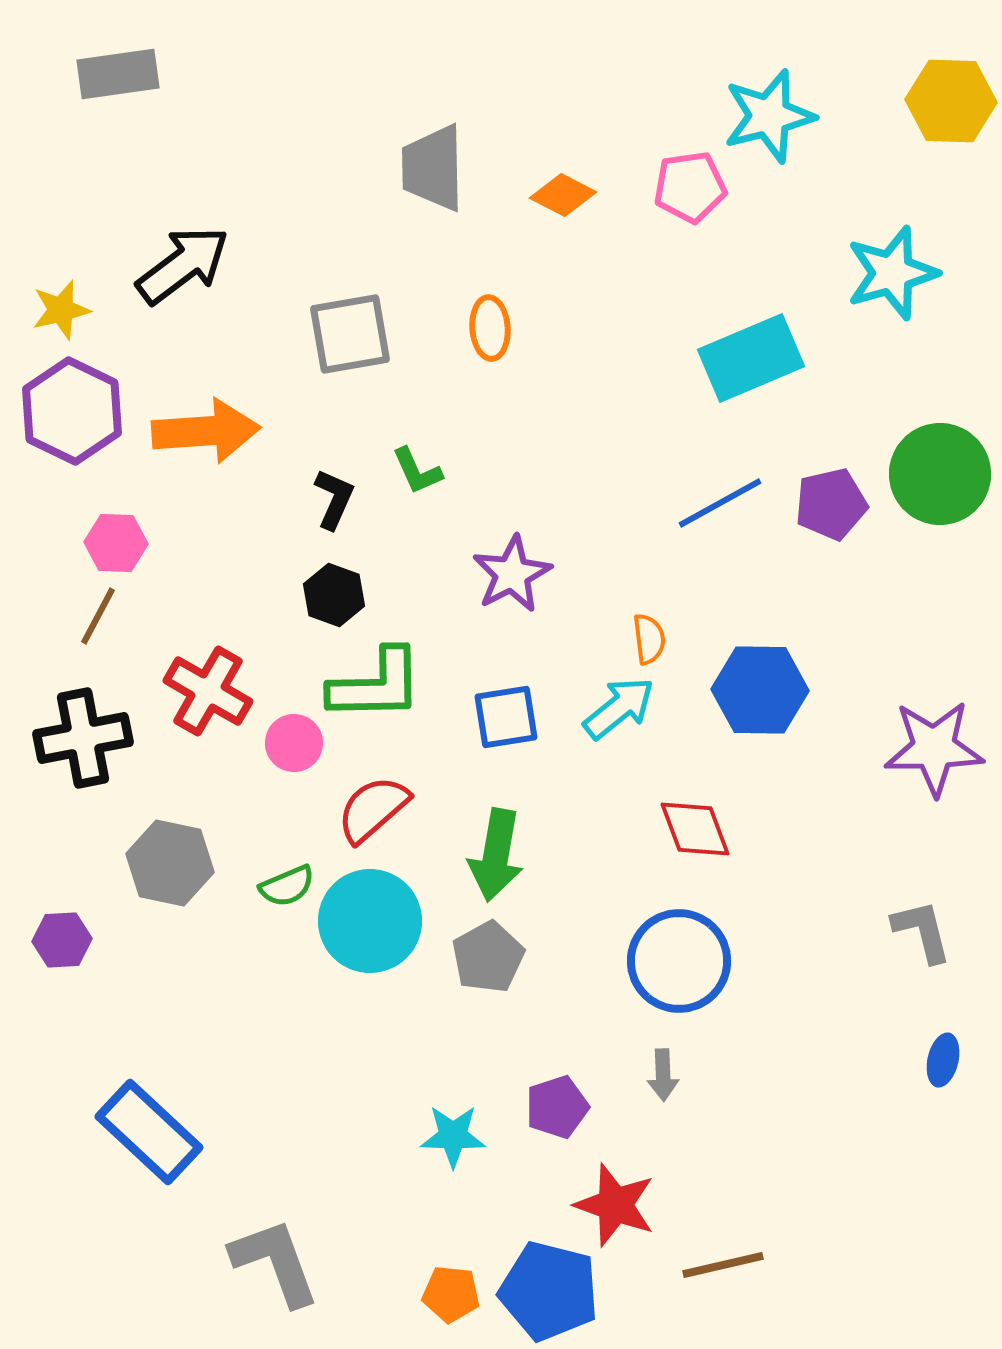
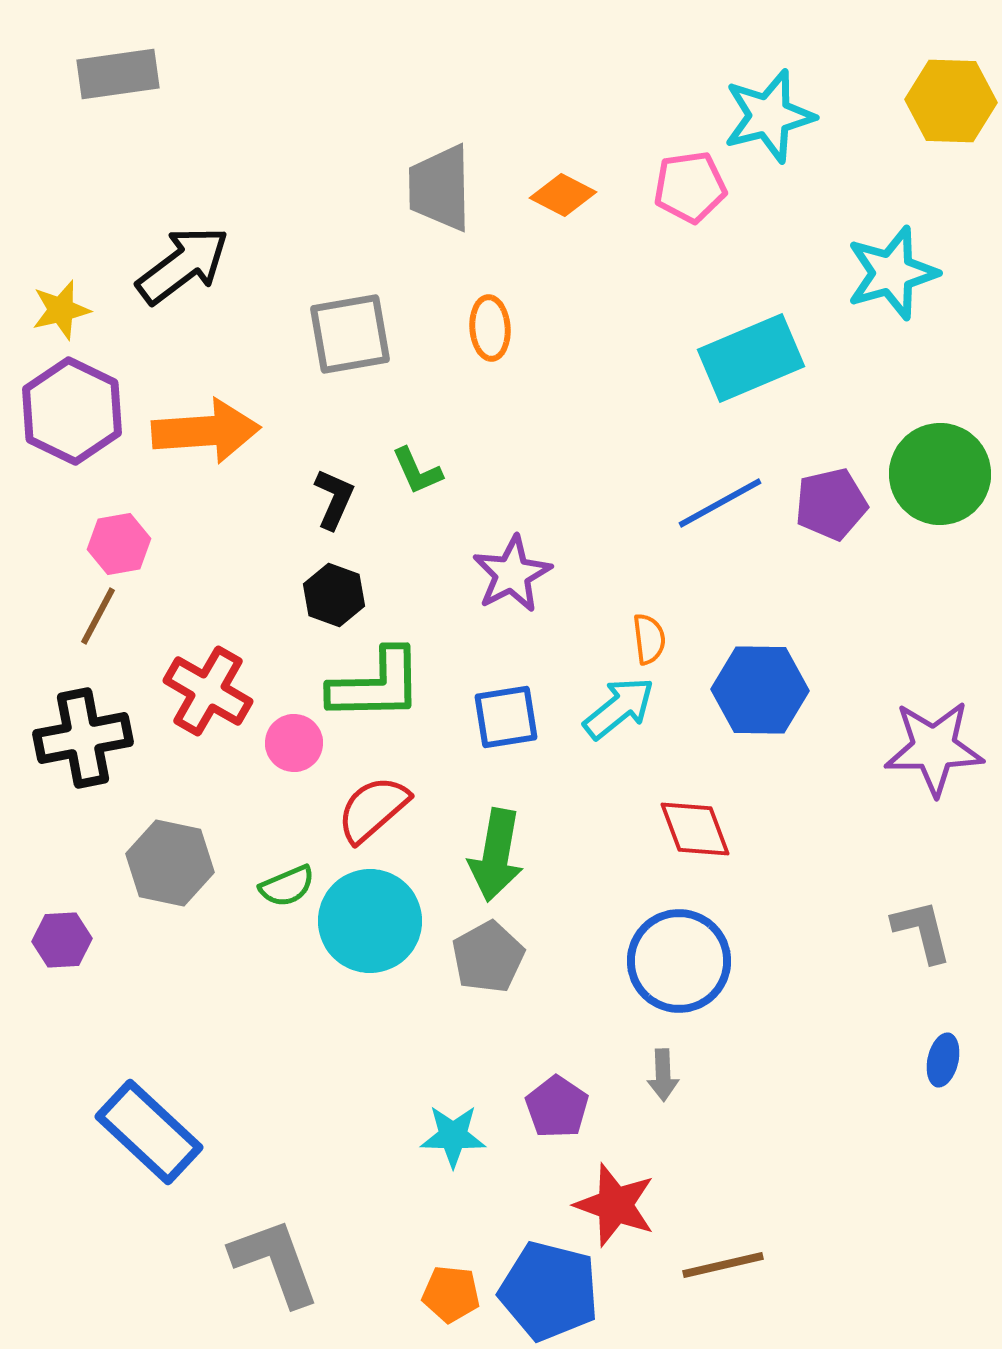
gray trapezoid at (433, 168): moved 7 px right, 20 px down
pink hexagon at (116, 543): moved 3 px right, 1 px down; rotated 12 degrees counterclockwise
purple pentagon at (557, 1107): rotated 20 degrees counterclockwise
